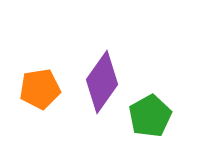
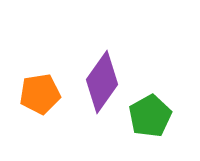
orange pentagon: moved 5 px down
